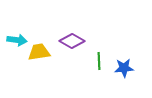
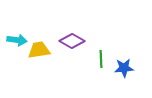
yellow trapezoid: moved 2 px up
green line: moved 2 px right, 2 px up
